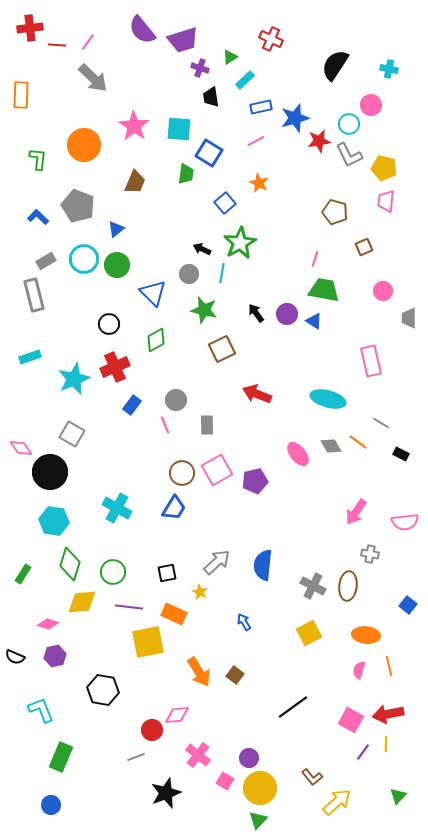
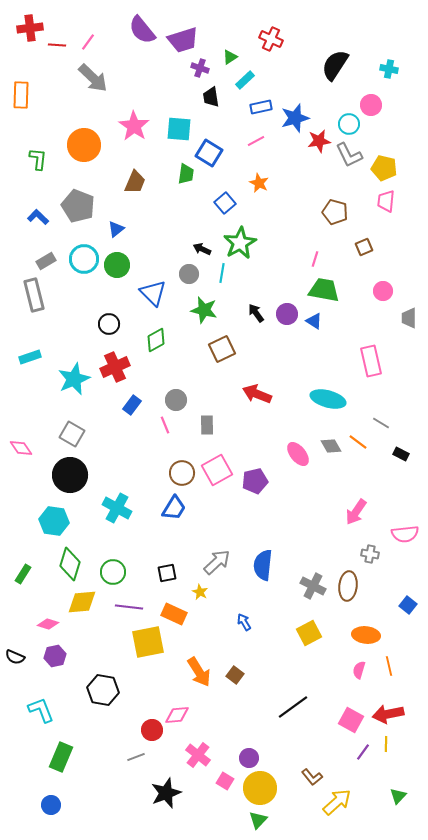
black circle at (50, 472): moved 20 px right, 3 px down
pink semicircle at (405, 522): moved 12 px down
